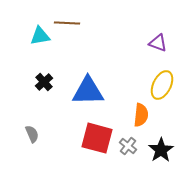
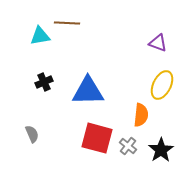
black cross: rotated 18 degrees clockwise
